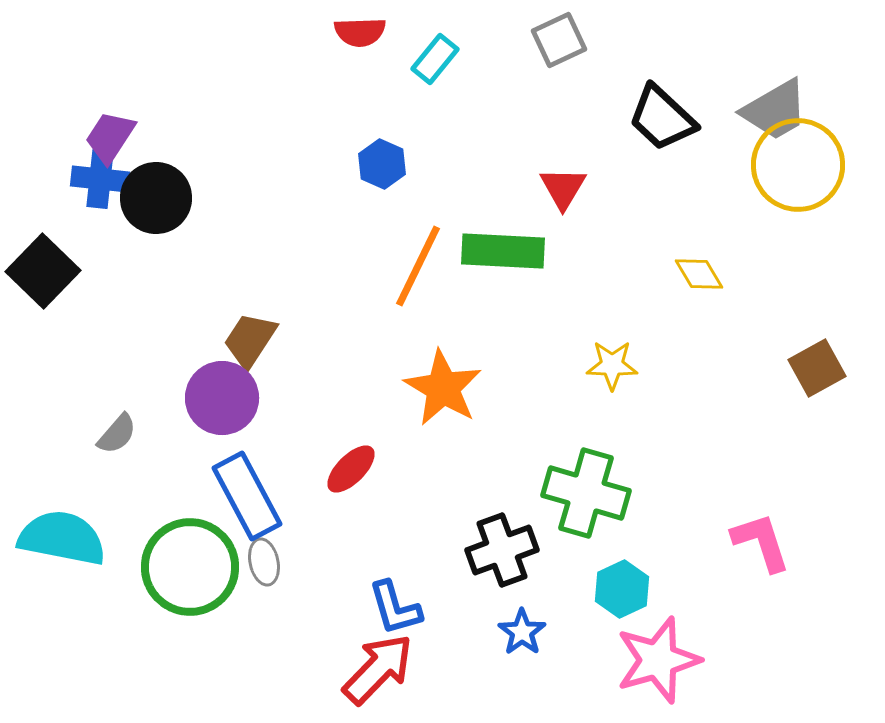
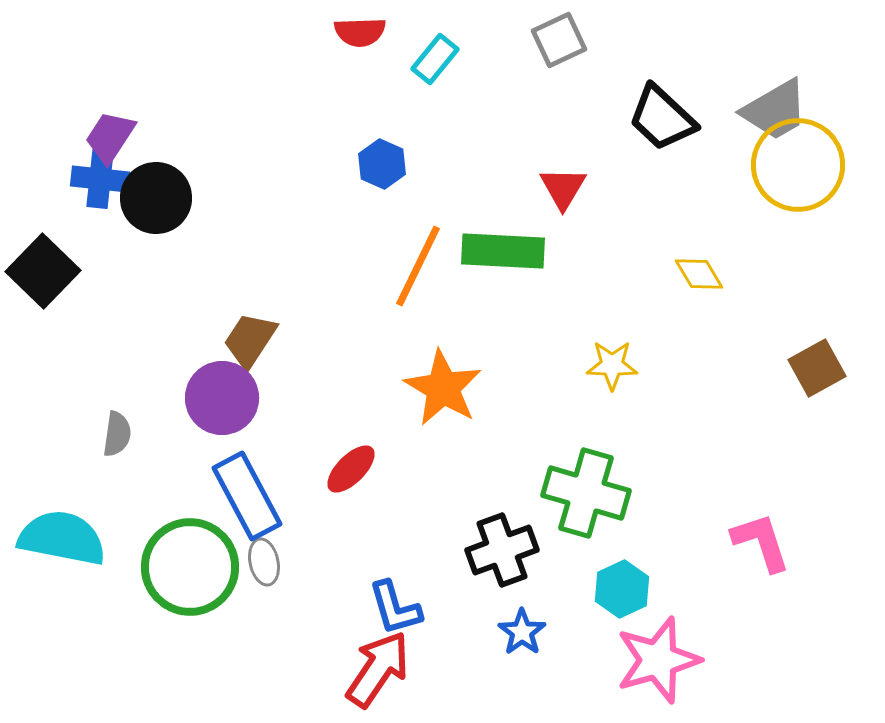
gray semicircle: rotated 33 degrees counterclockwise
red arrow: rotated 10 degrees counterclockwise
